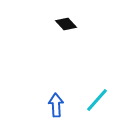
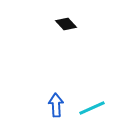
cyan line: moved 5 px left, 8 px down; rotated 24 degrees clockwise
